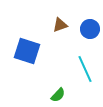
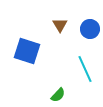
brown triangle: rotated 42 degrees counterclockwise
